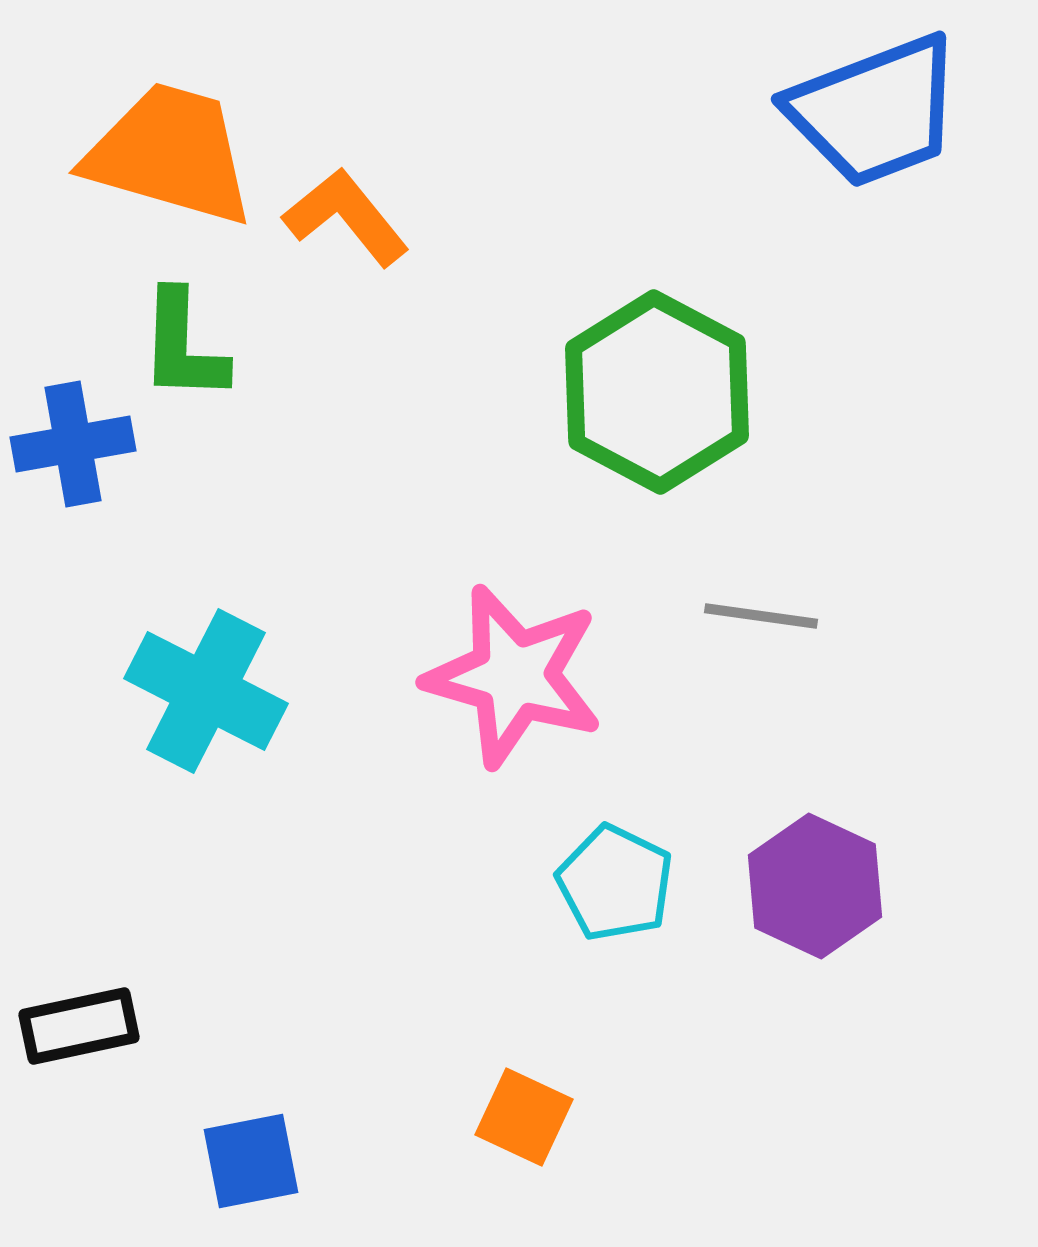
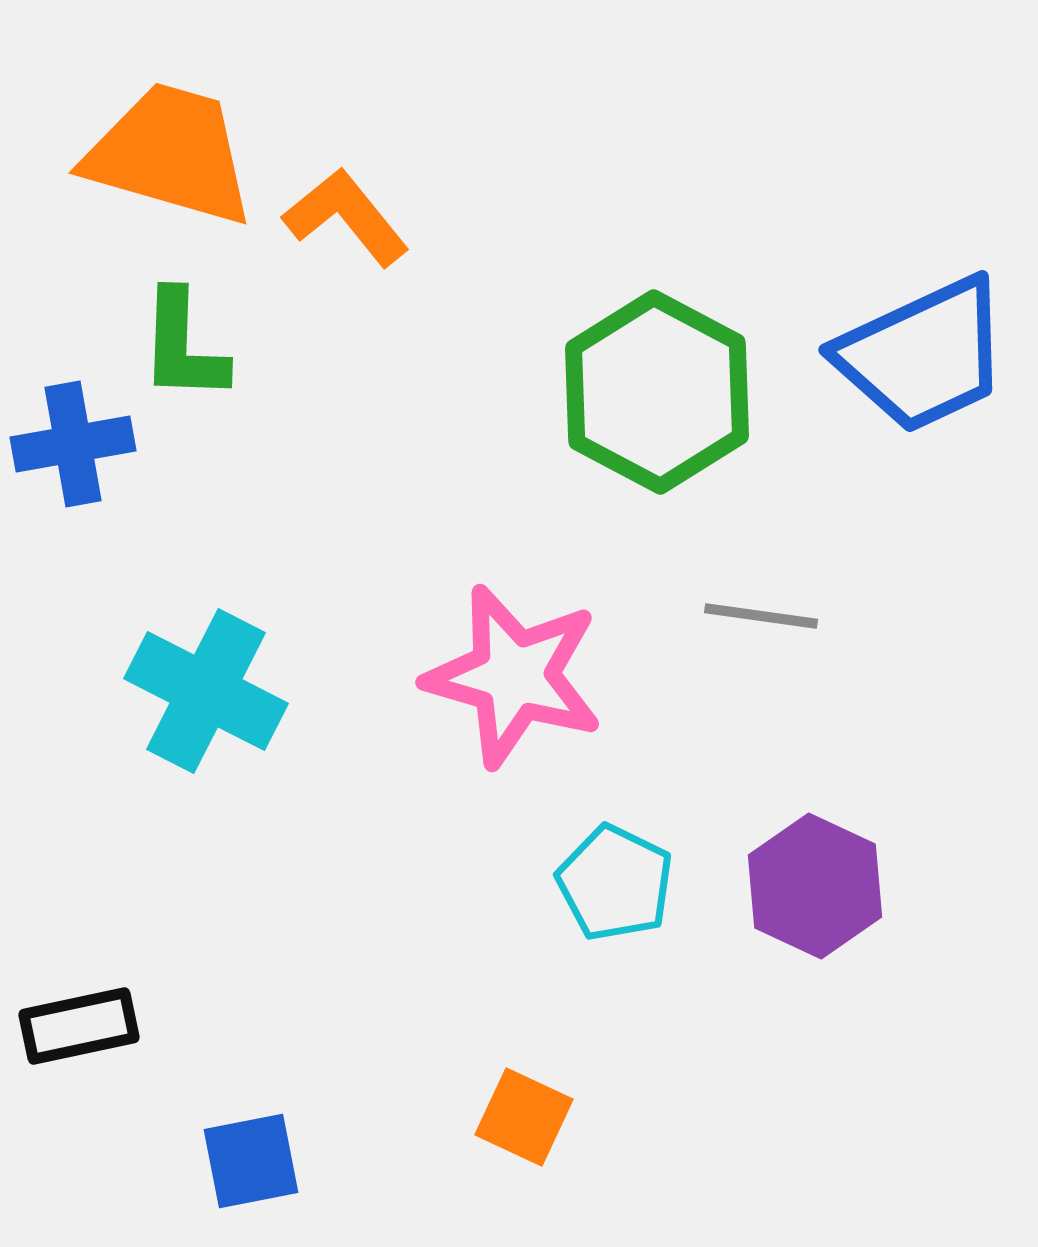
blue trapezoid: moved 48 px right, 244 px down; rotated 4 degrees counterclockwise
